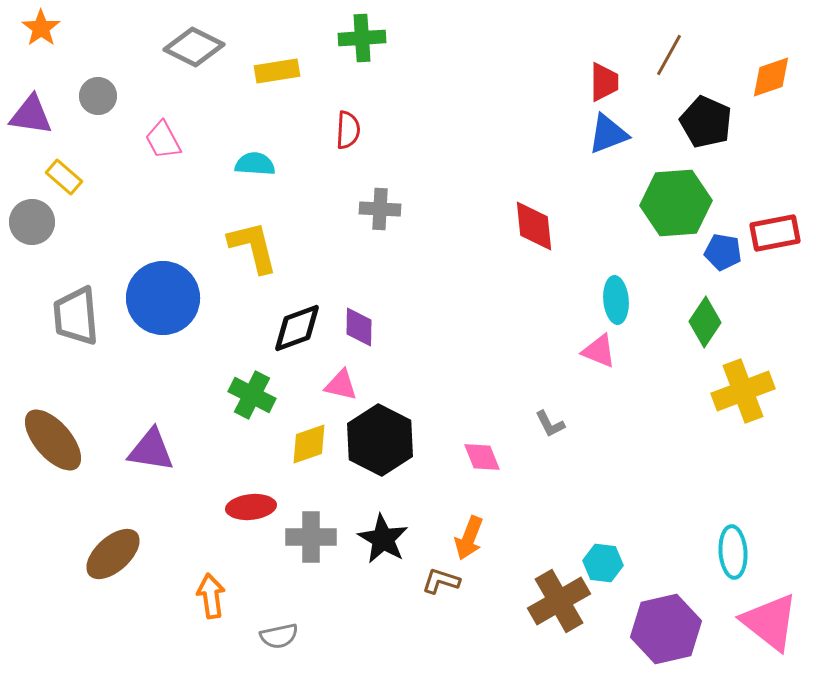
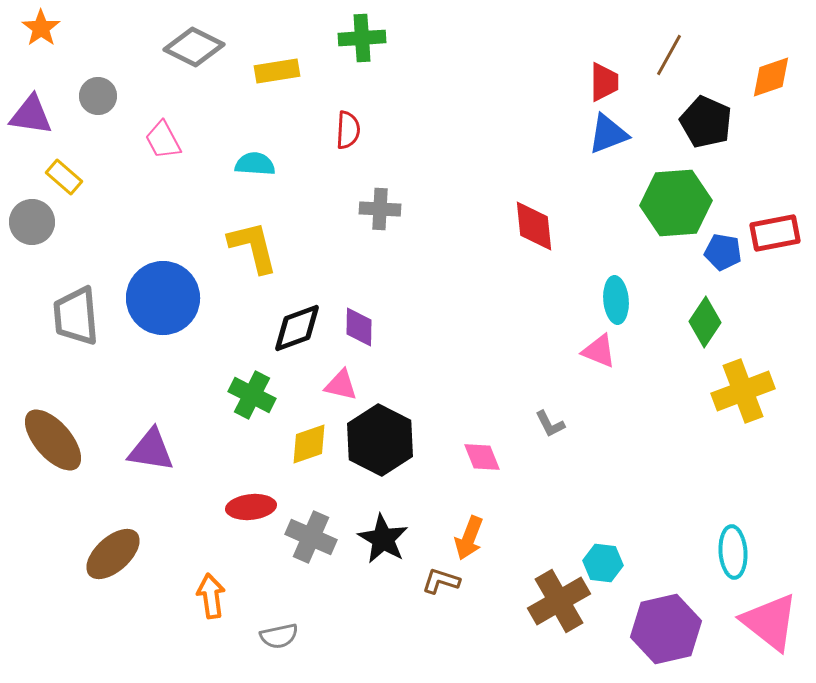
gray cross at (311, 537): rotated 24 degrees clockwise
